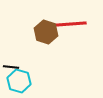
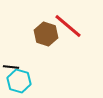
red line: moved 3 px left, 2 px down; rotated 44 degrees clockwise
brown hexagon: moved 2 px down
